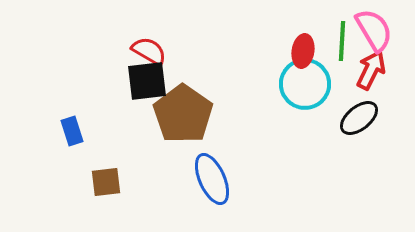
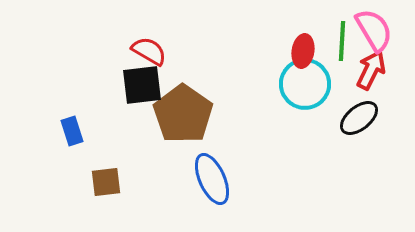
black square: moved 5 px left, 4 px down
